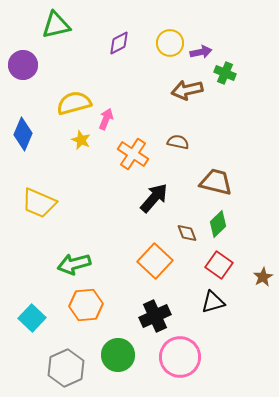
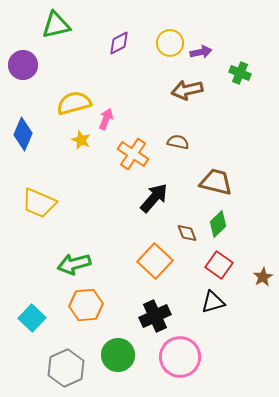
green cross: moved 15 px right
